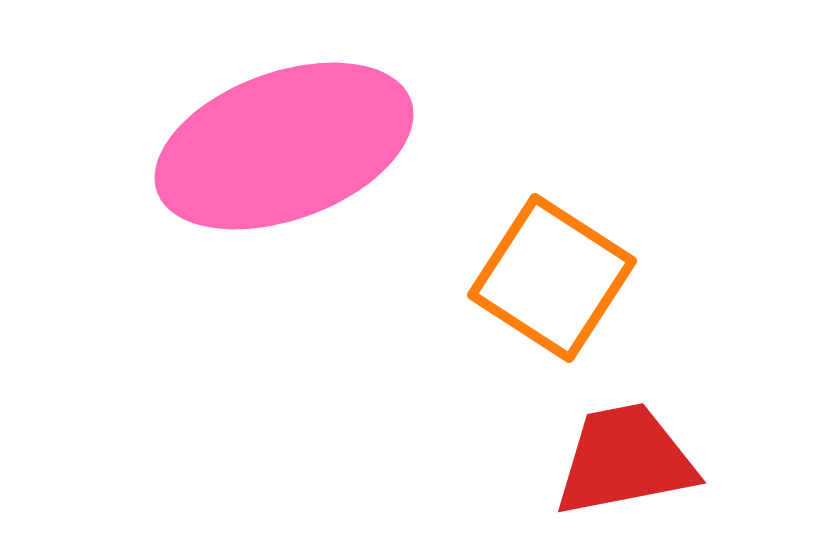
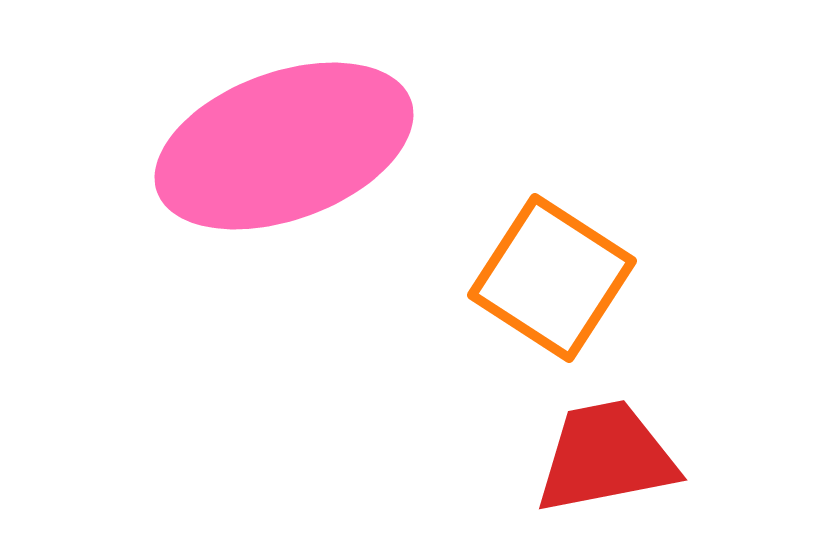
red trapezoid: moved 19 px left, 3 px up
